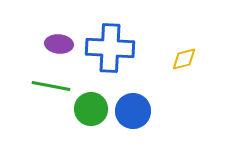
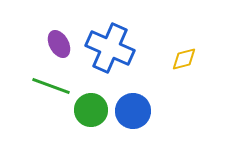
purple ellipse: rotated 56 degrees clockwise
blue cross: rotated 21 degrees clockwise
green line: rotated 9 degrees clockwise
green circle: moved 1 px down
